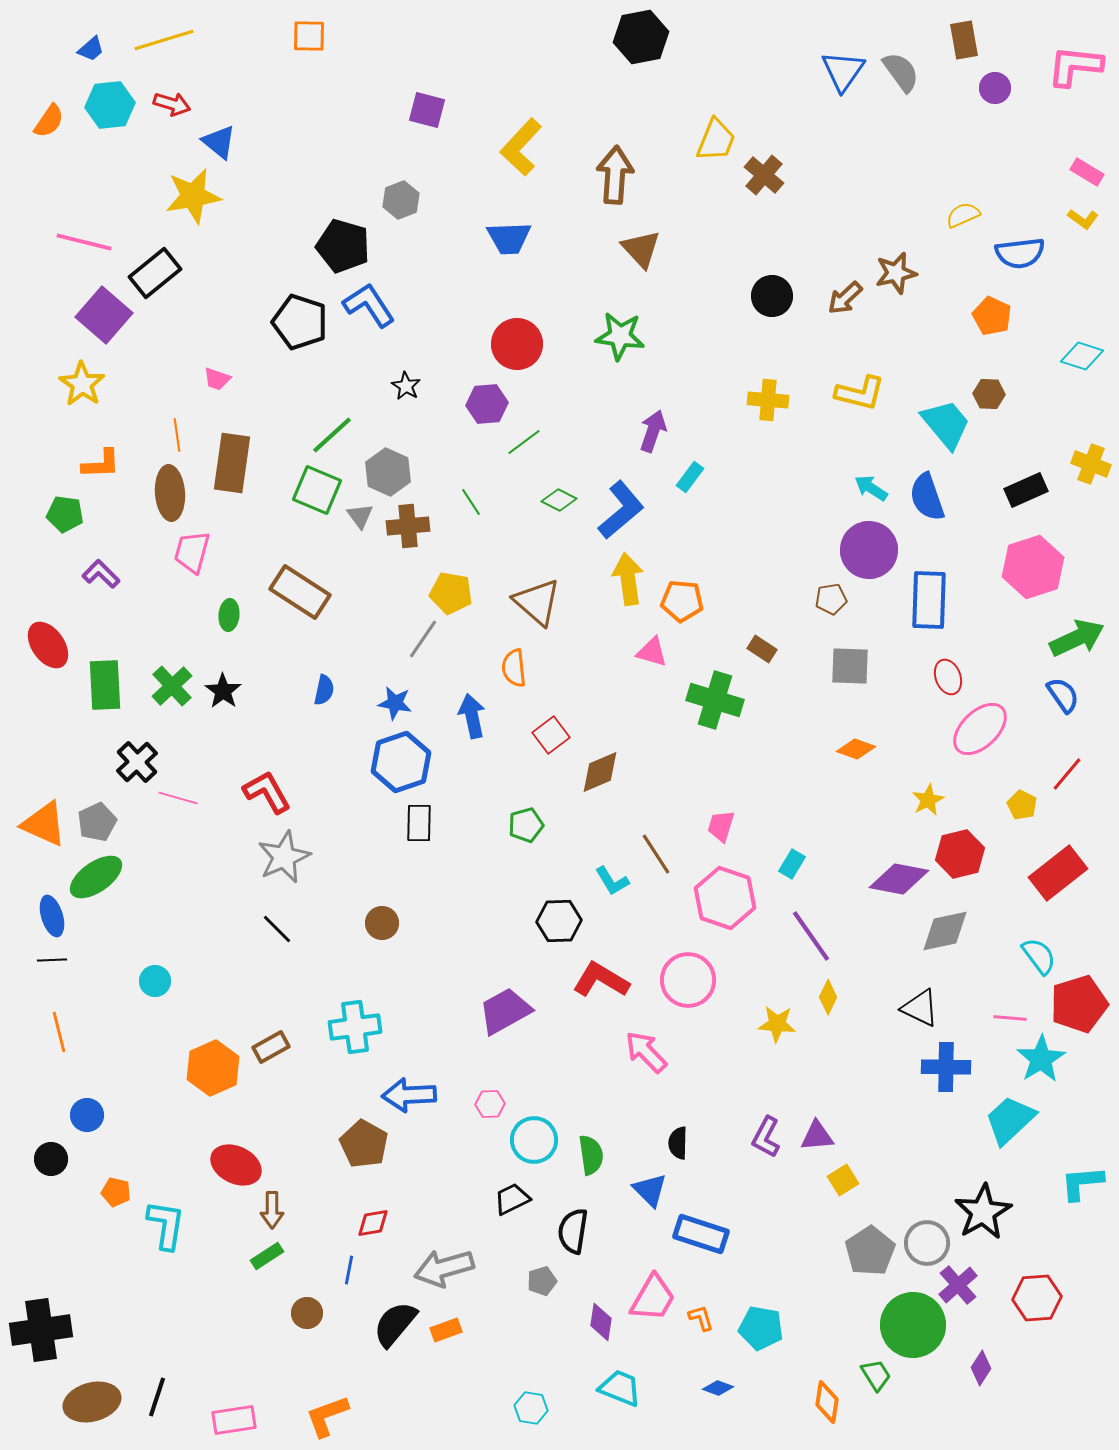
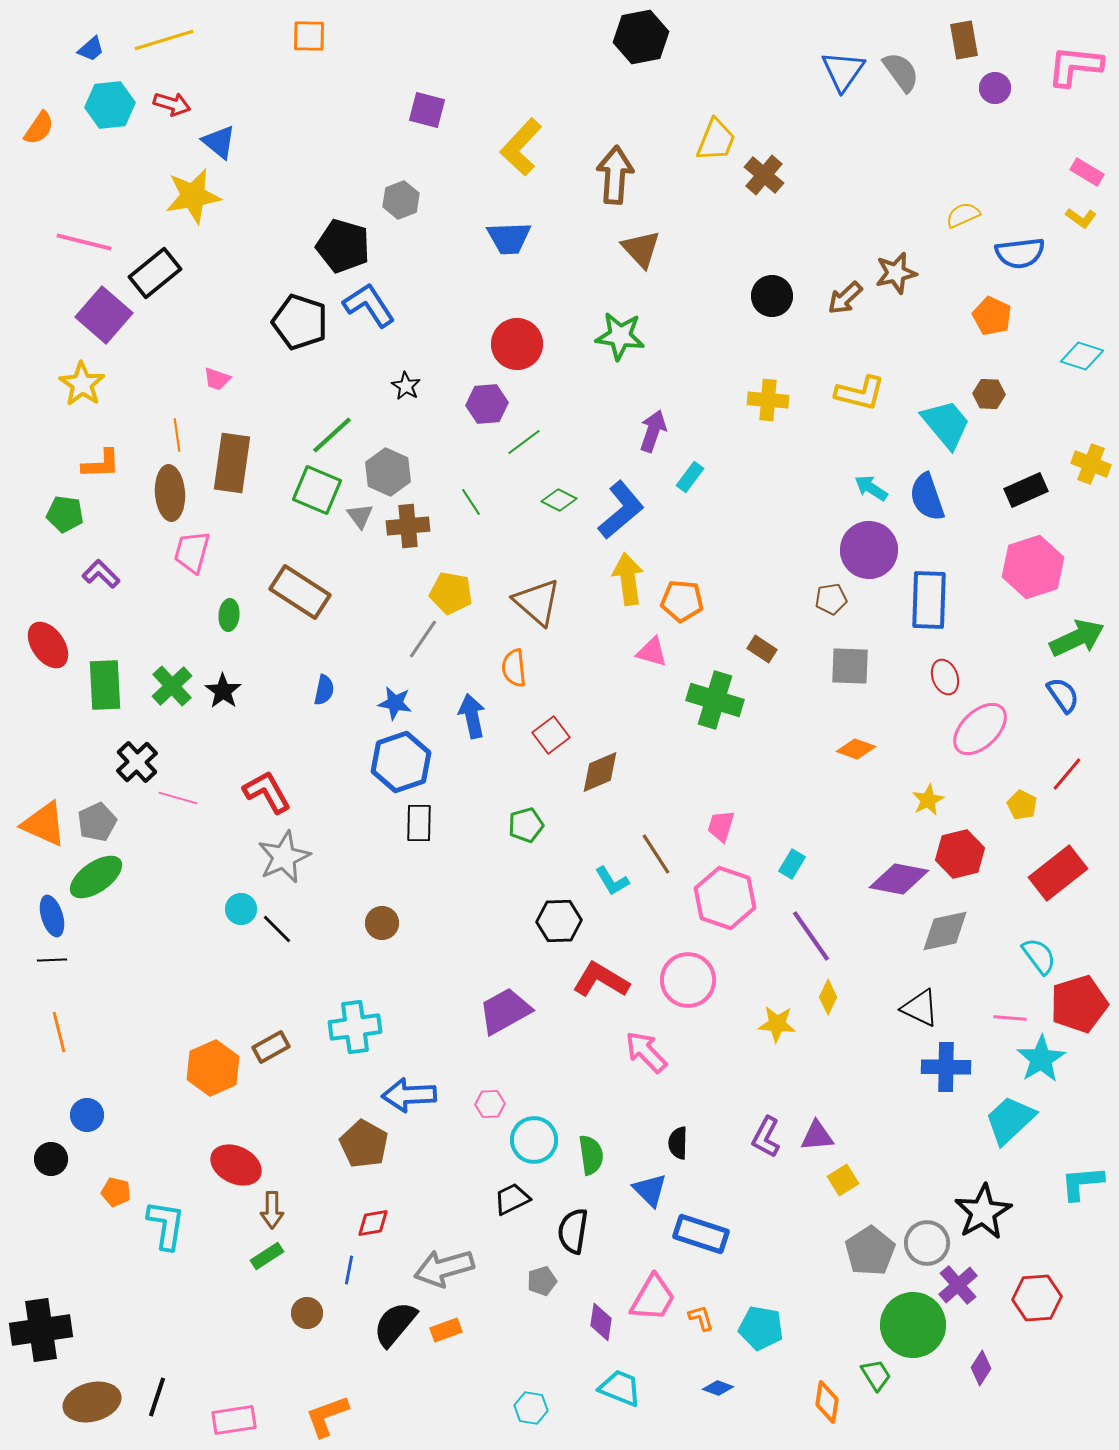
orange semicircle at (49, 121): moved 10 px left, 7 px down
yellow L-shape at (1083, 219): moved 2 px left, 1 px up
red ellipse at (948, 677): moved 3 px left
cyan circle at (155, 981): moved 86 px right, 72 px up
